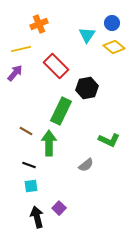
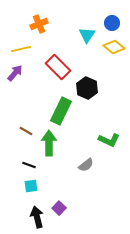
red rectangle: moved 2 px right, 1 px down
black hexagon: rotated 25 degrees counterclockwise
